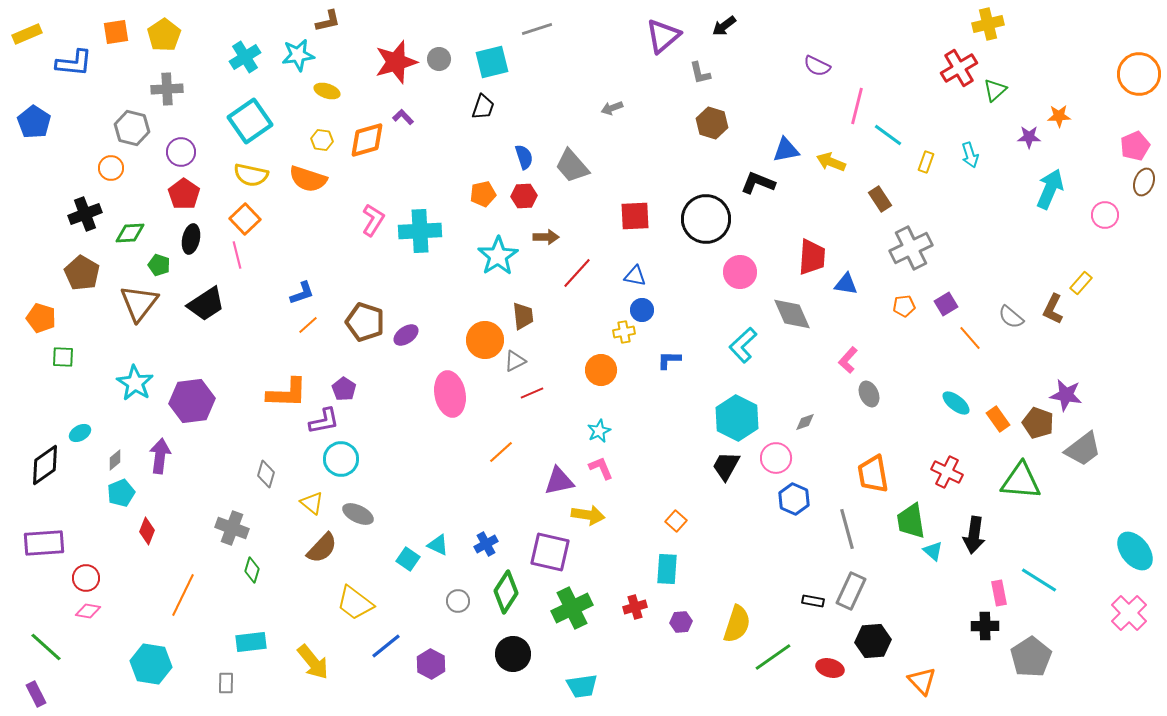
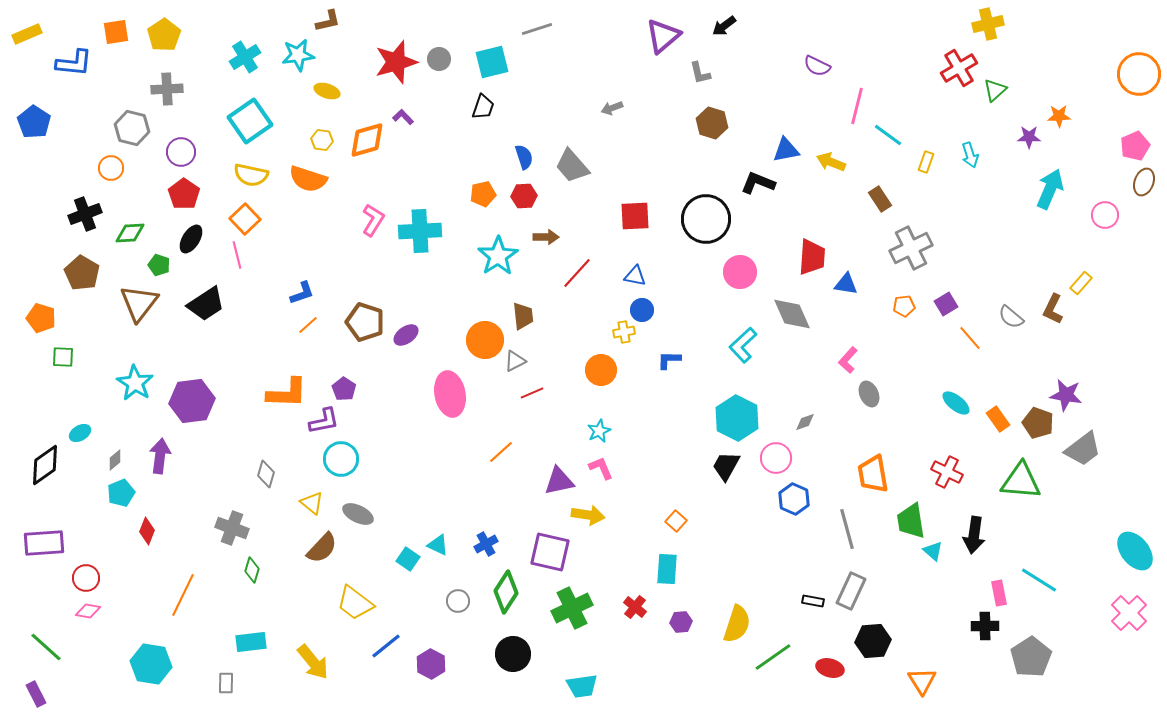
black ellipse at (191, 239): rotated 20 degrees clockwise
red cross at (635, 607): rotated 35 degrees counterclockwise
orange triangle at (922, 681): rotated 12 degrees clockwise
